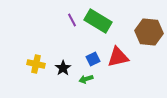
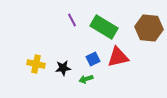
green rectangle: moved 6 px right, 6 px down
brown hexagon: moved 4 px up
black star: rotated 28 degrees clockwise
